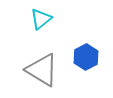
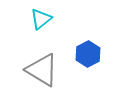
blue hexagon: moved 2 px right, 3 px up
